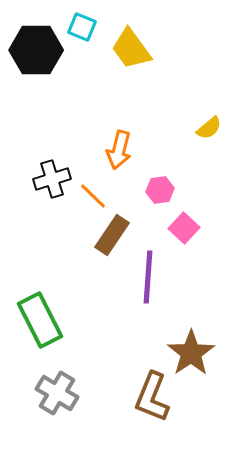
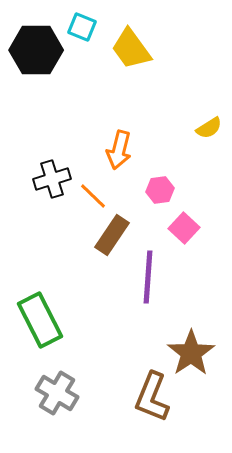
yellow semicircle: rotated 8 degrees clockwise
